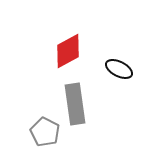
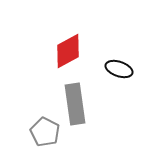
black ellipse: rotated 8 degrees counterclockwise
